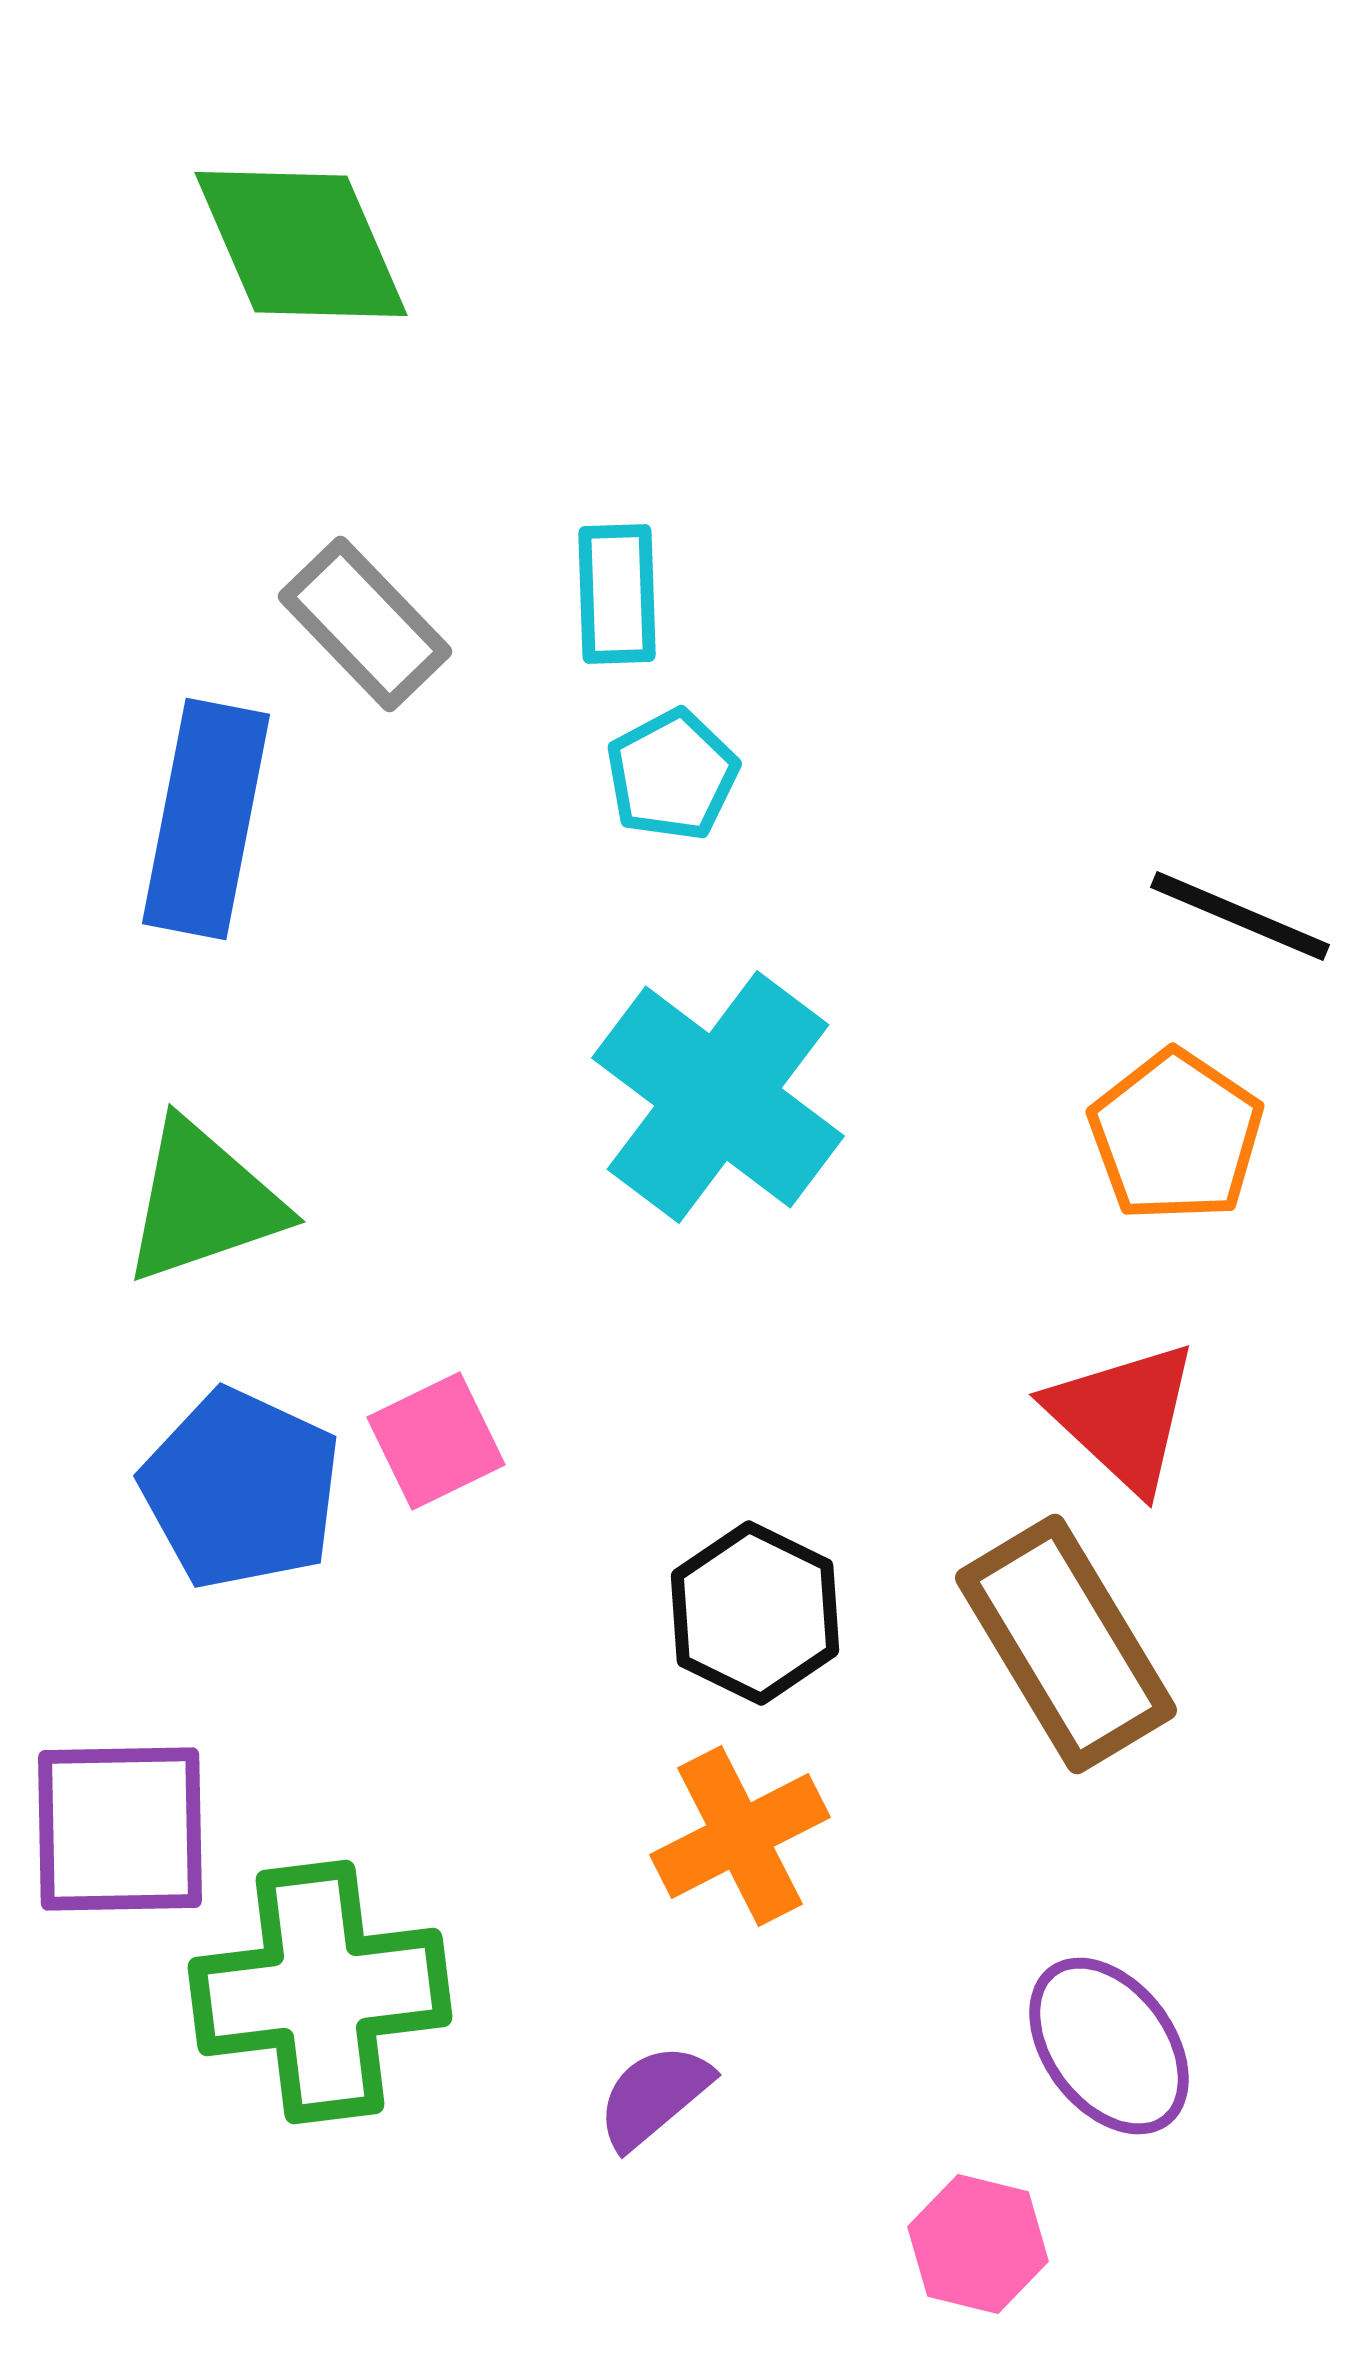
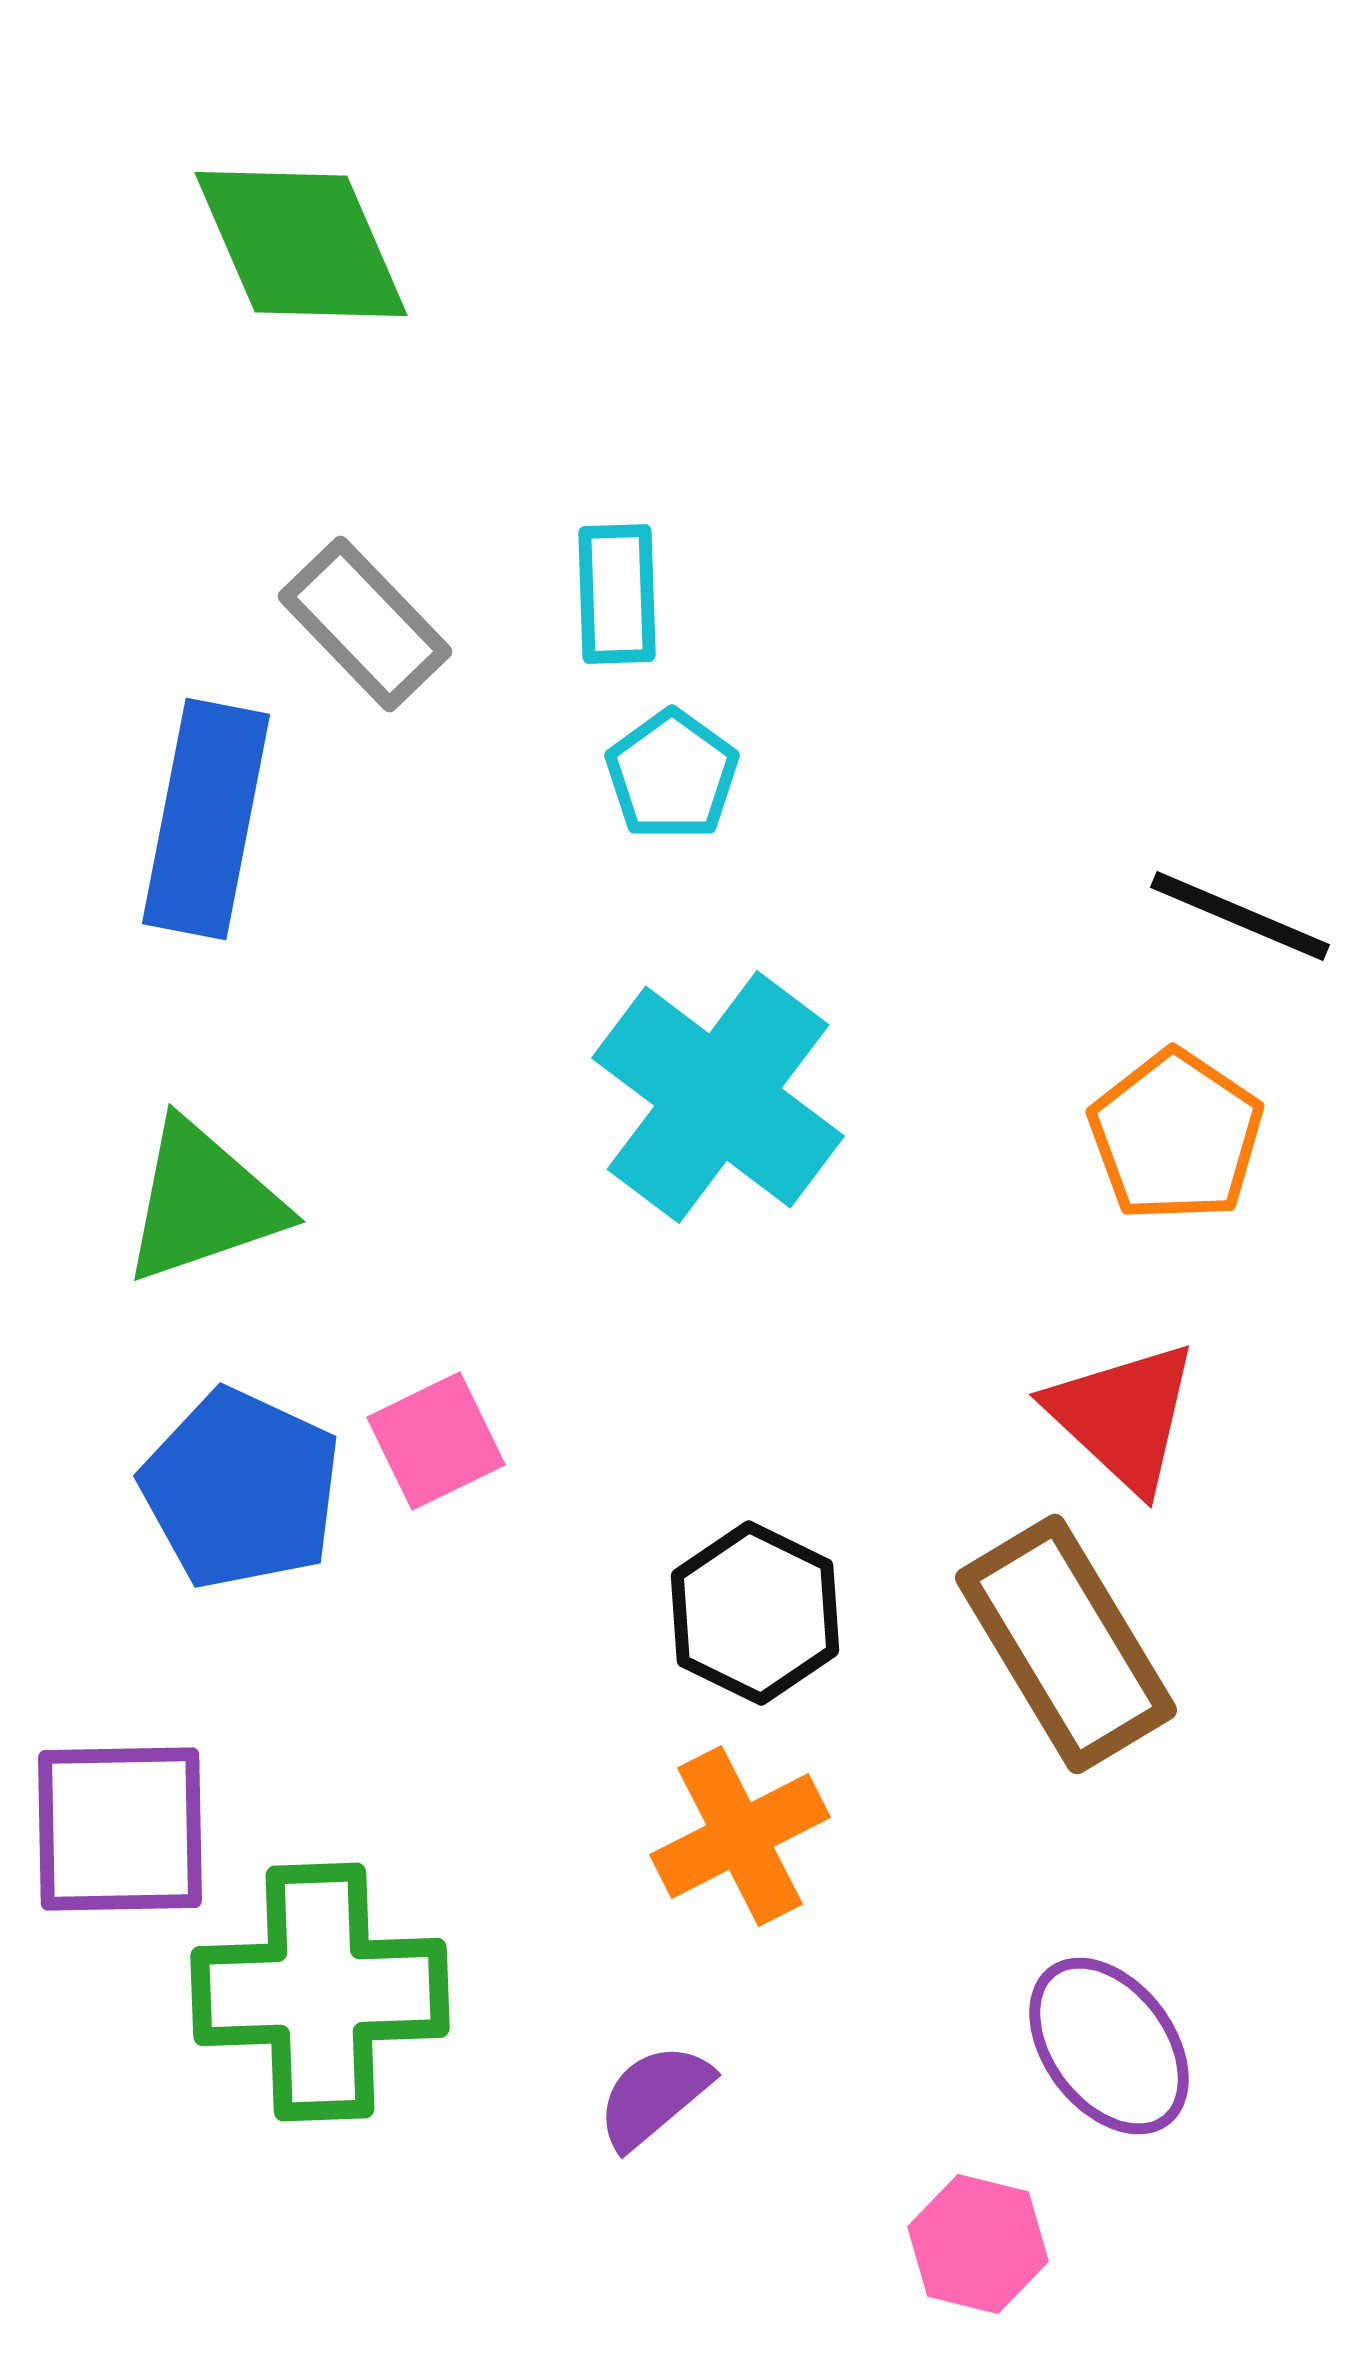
cyan pentagon: rotated 8 degrees counterclockwise
green cross: rotated 5 degrees clockwise
